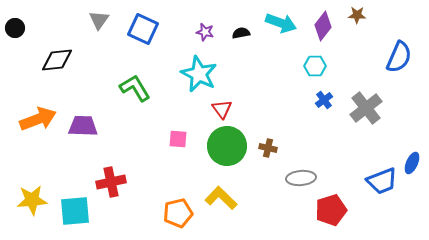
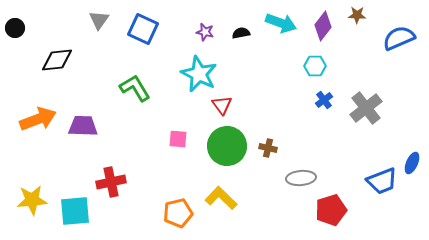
blue semicircle: moved 19 px up; rotated 136 degrees counterclockwise
red triangle: moved 4 px up
